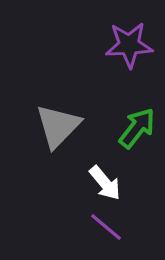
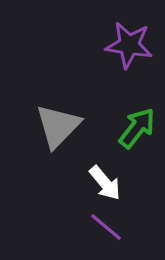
purple star: rotated 12 degrees clockwise
